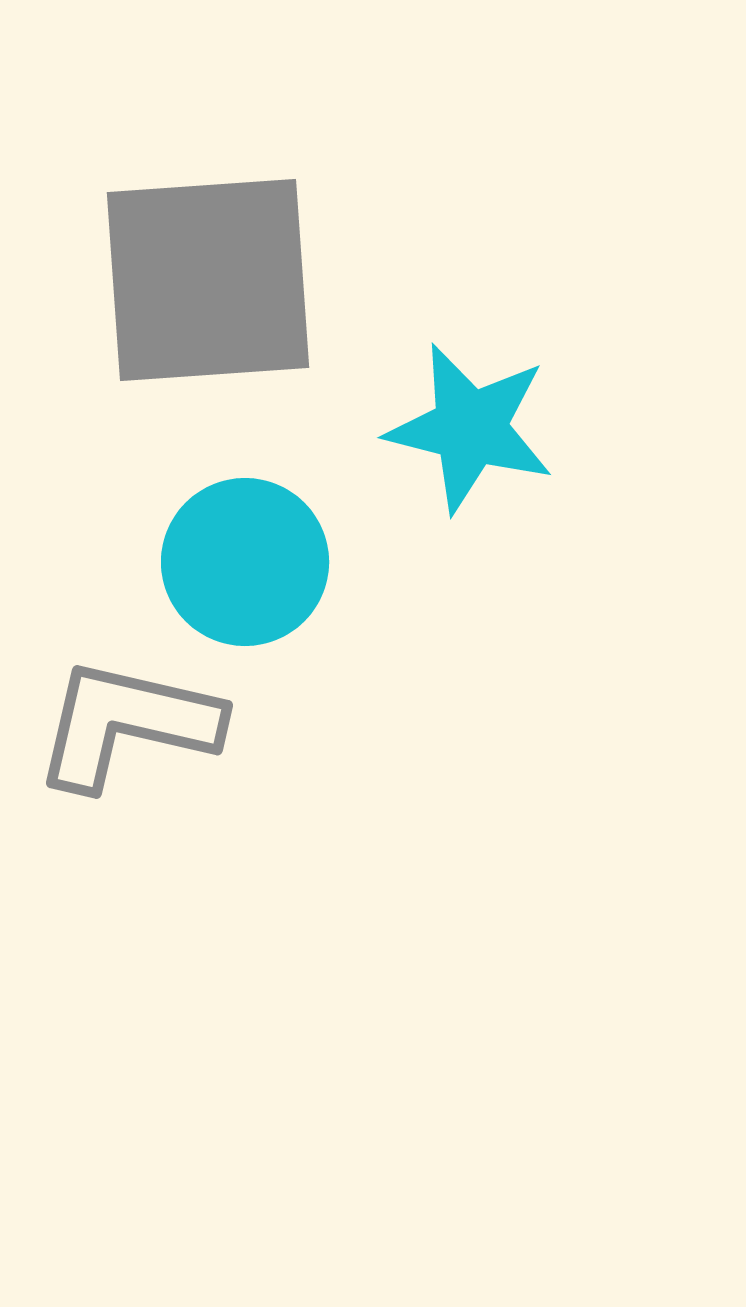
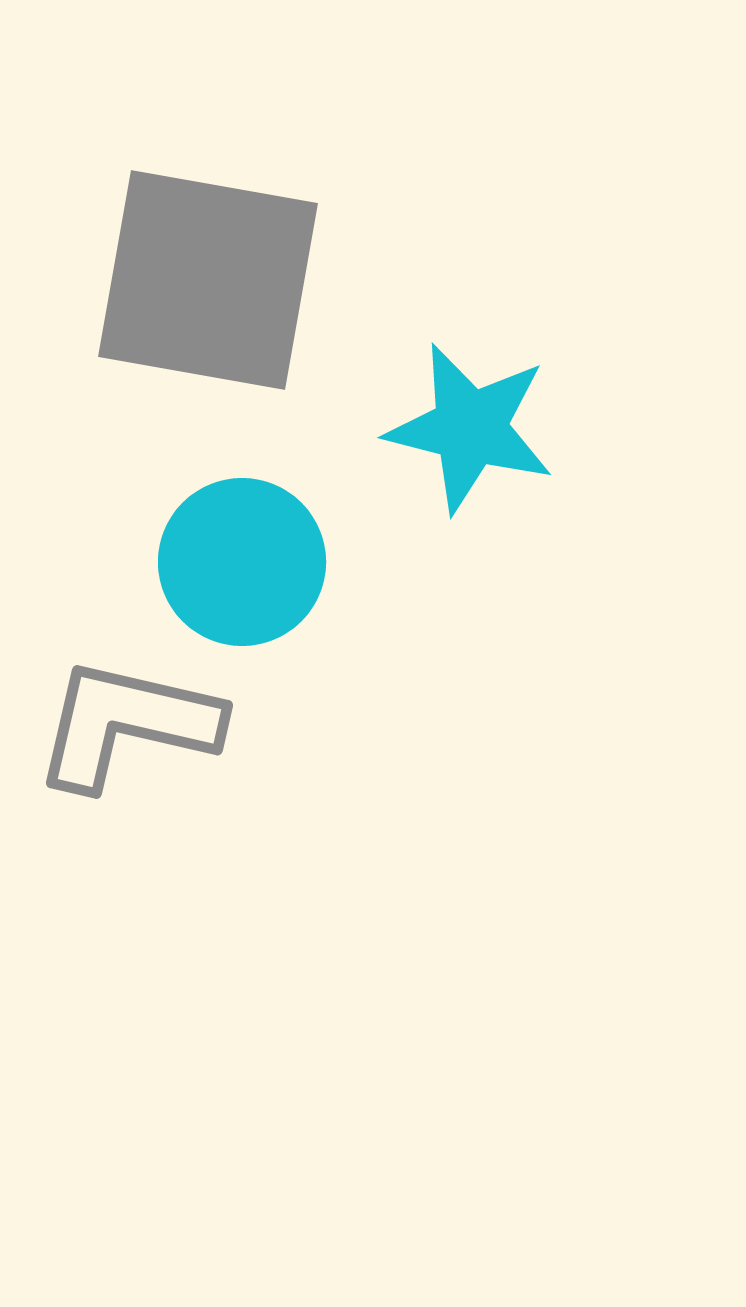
gray square: rotated 14 degrees clockwise
cyan circle: moved 3 px left
